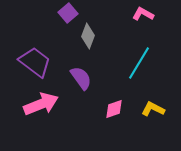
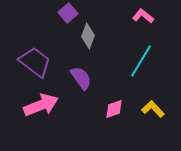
pink L-shape: moved 2 px down; rotated 10 degrees clockwise
cyan line: moved 2 px right, 2 px up
pink arrow: moved 1 px down
yellow L-shape: rotated 20 degrees clockwise
